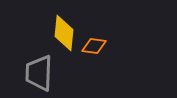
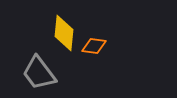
gray trapezoid: rotated 39 degrees counterclockwise
